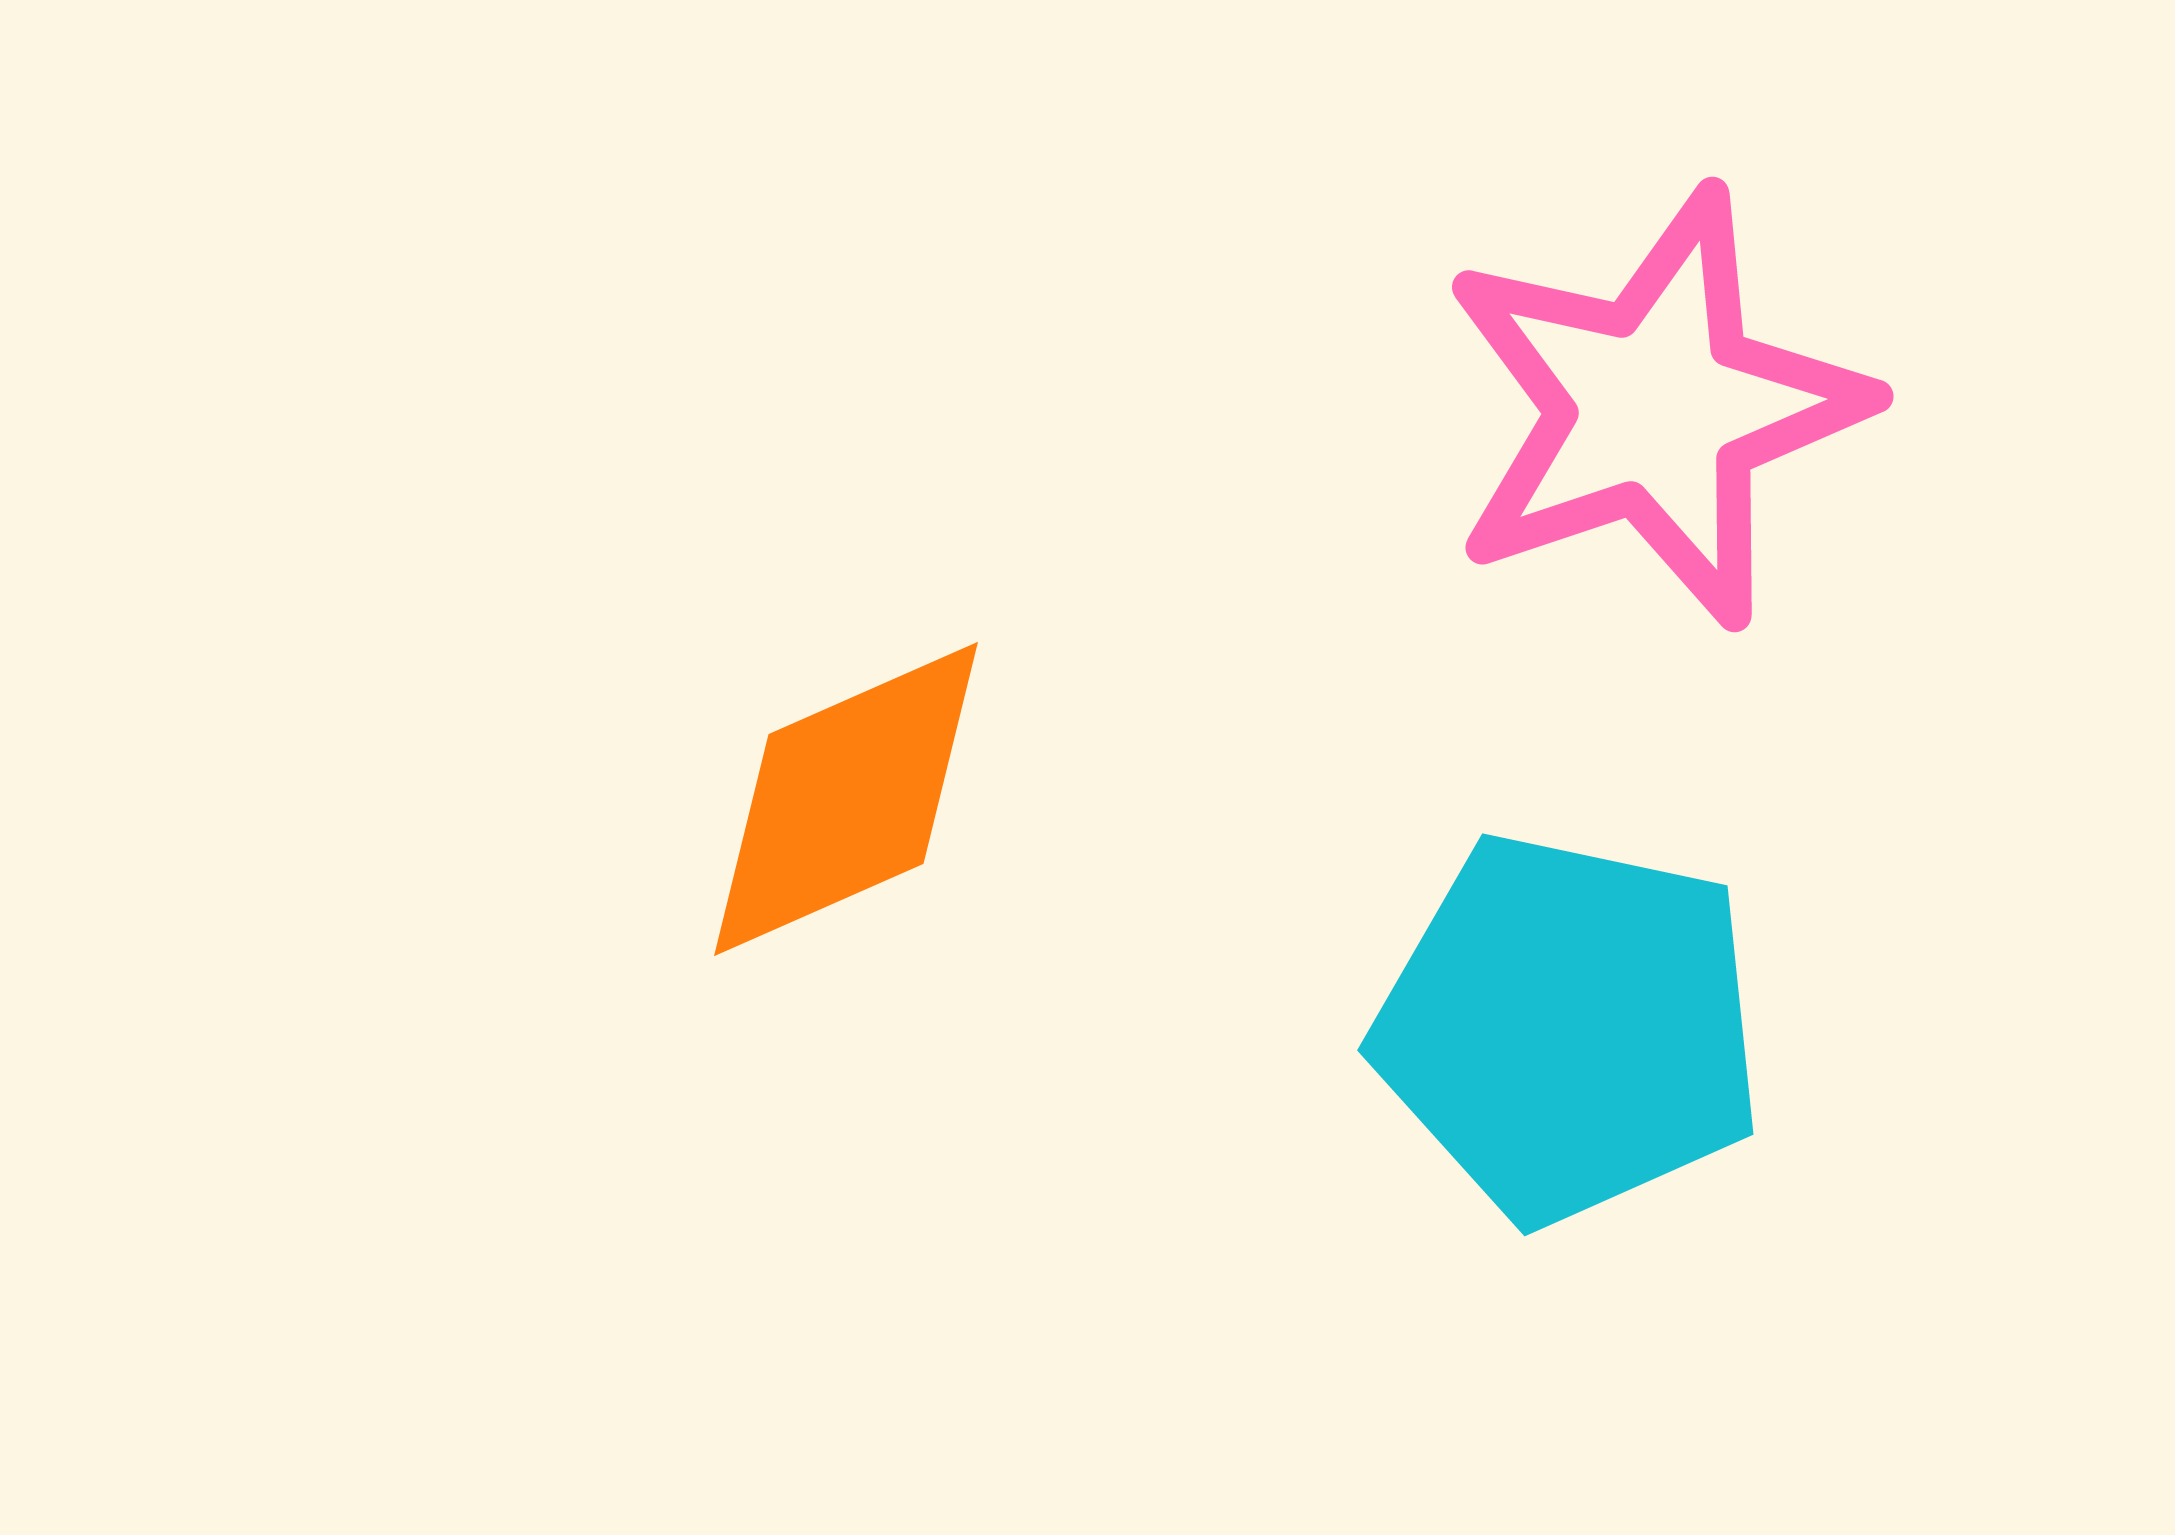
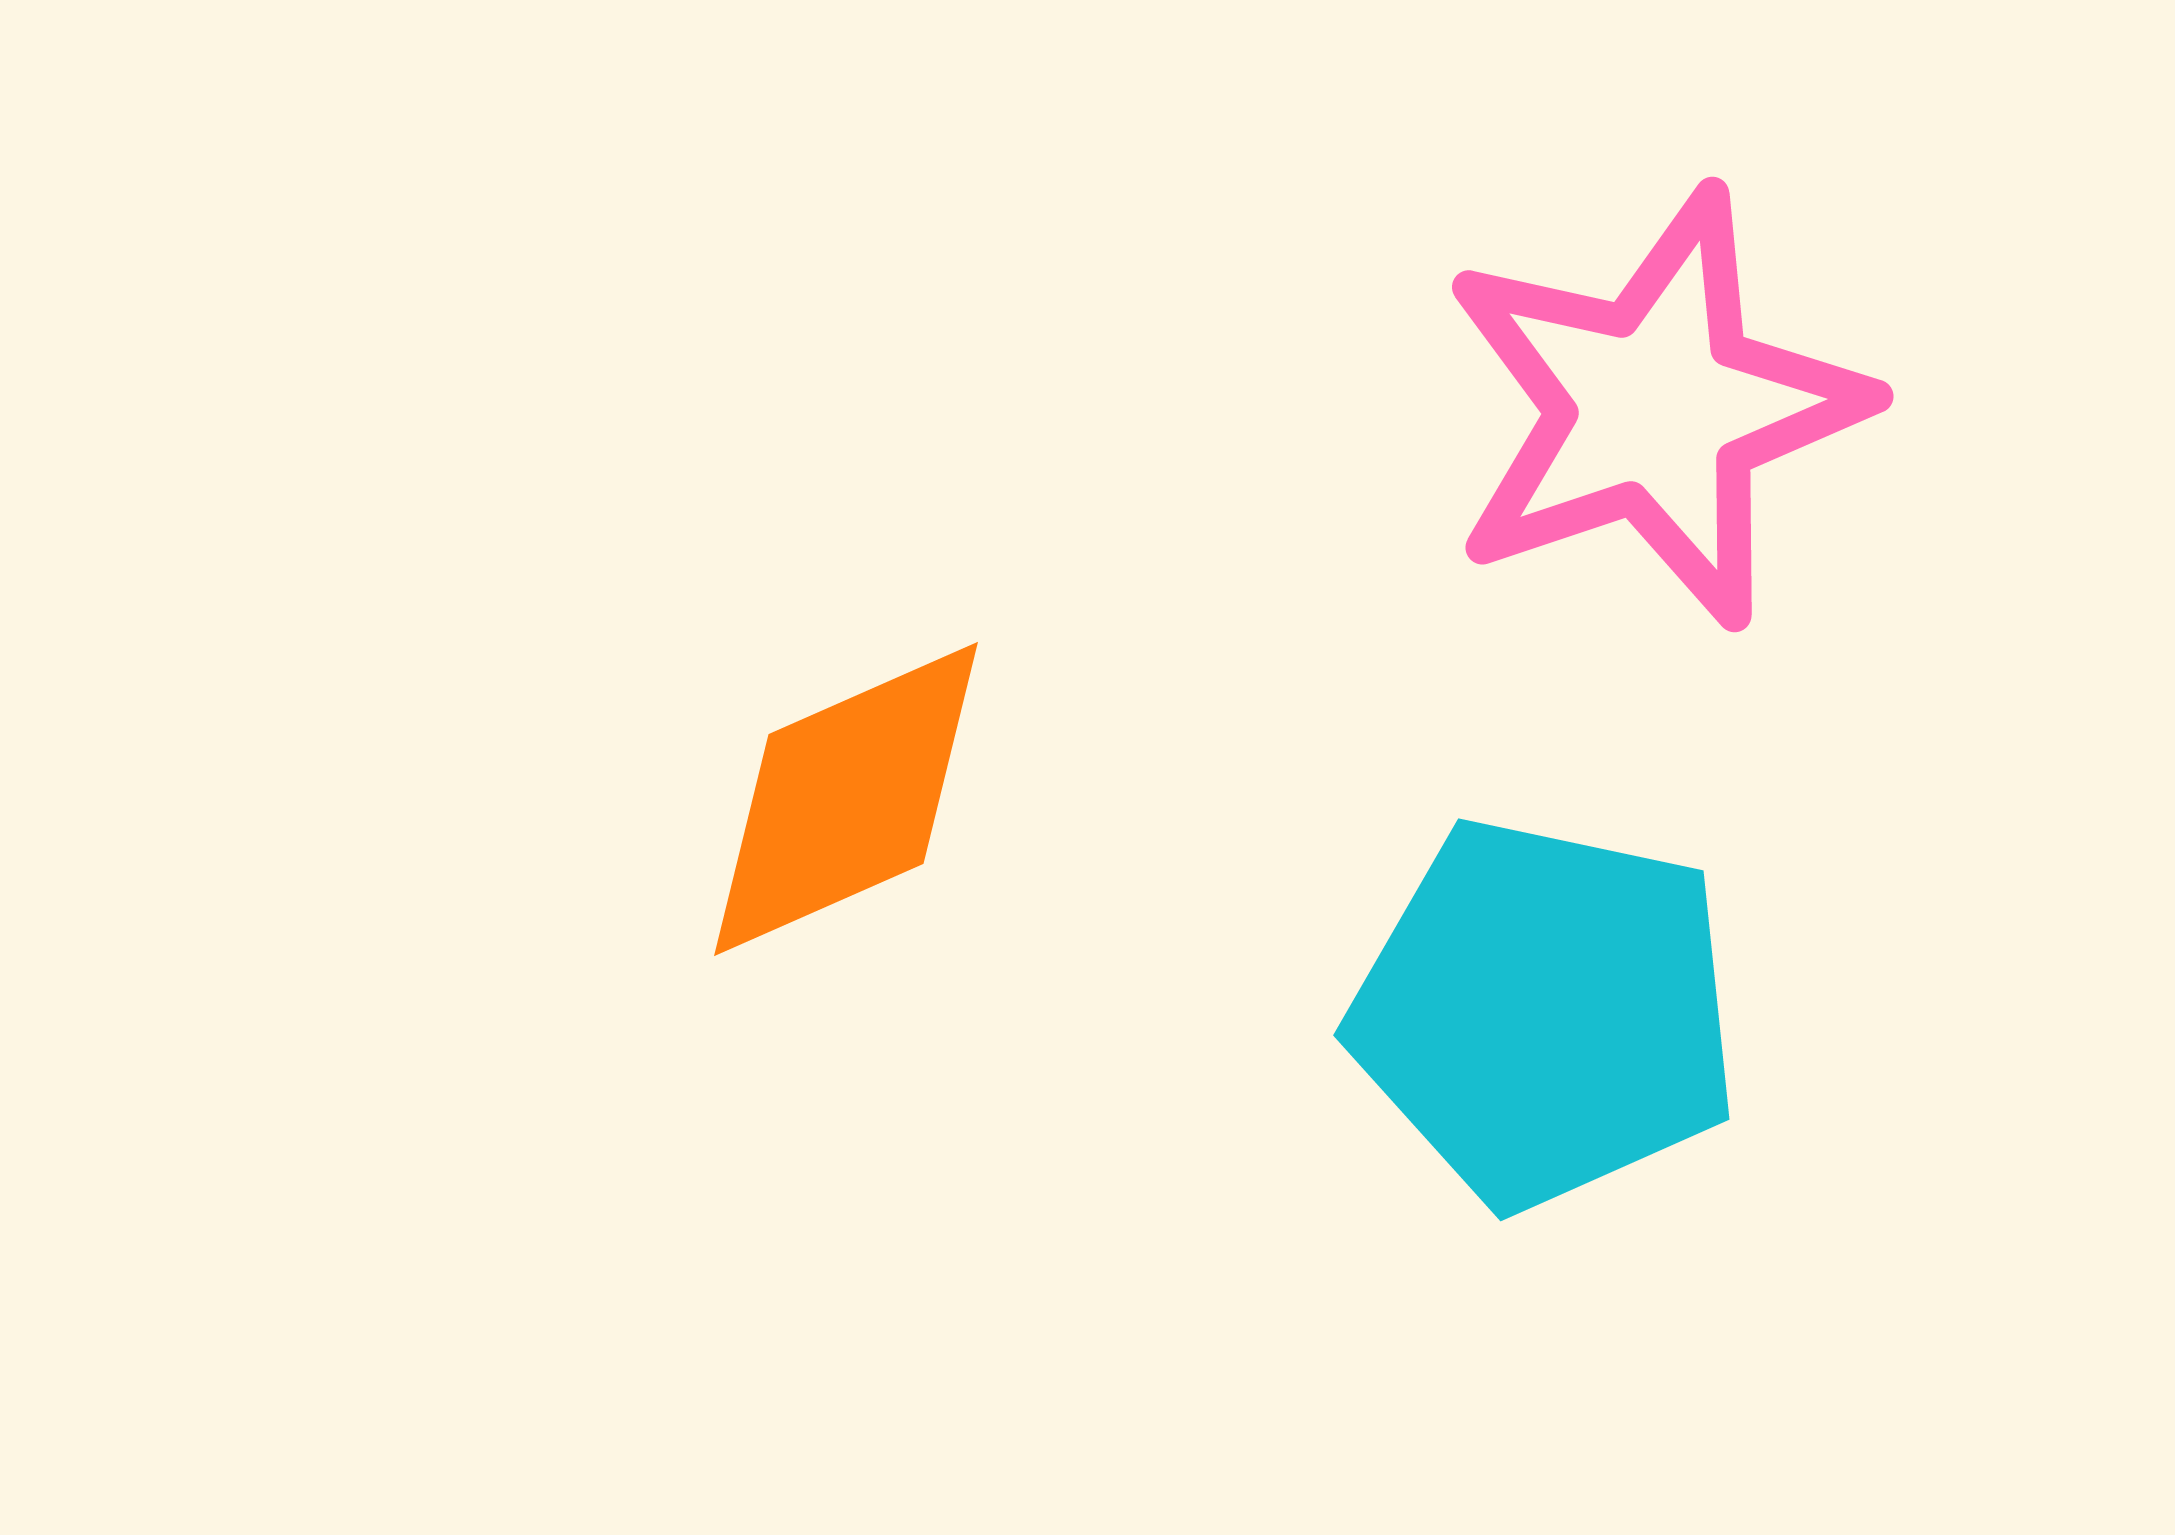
cyan pentagon: moved 24 px left, 15 px up
